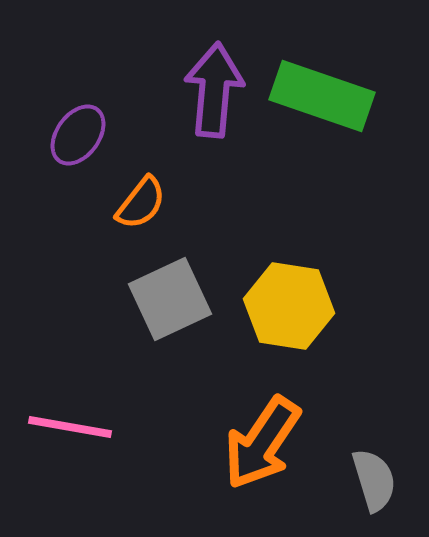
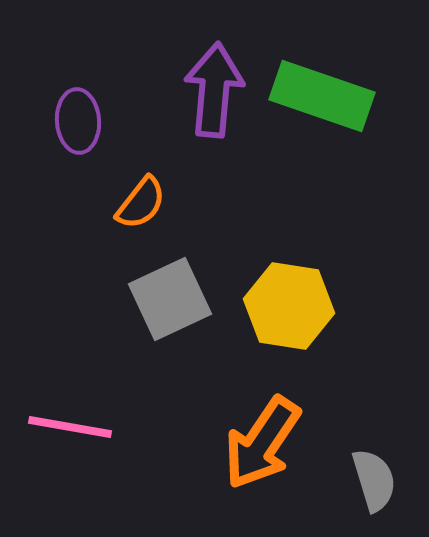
purple ellipse: moved 14 px up; rotated 40 degrees counterclockwise
